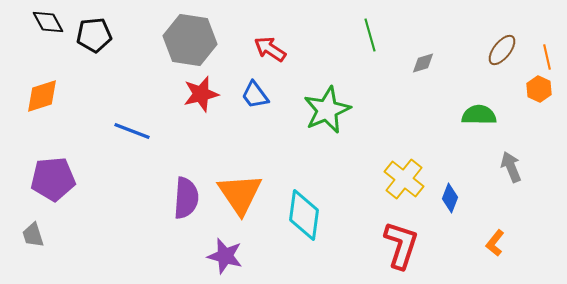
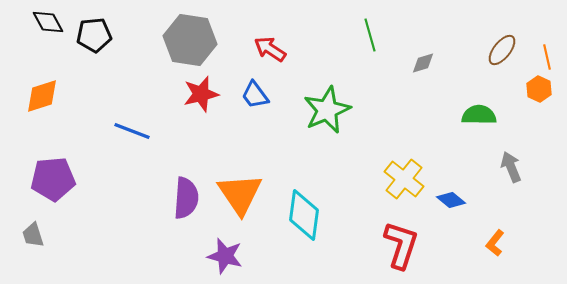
blue diamond: moved 1 px right, 2 px down; rotated 72 degrees counterclockwise
